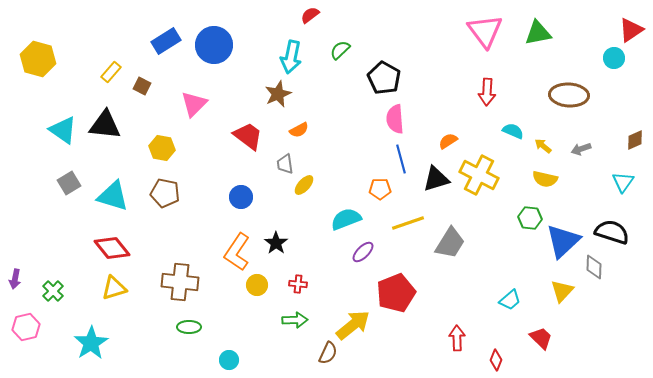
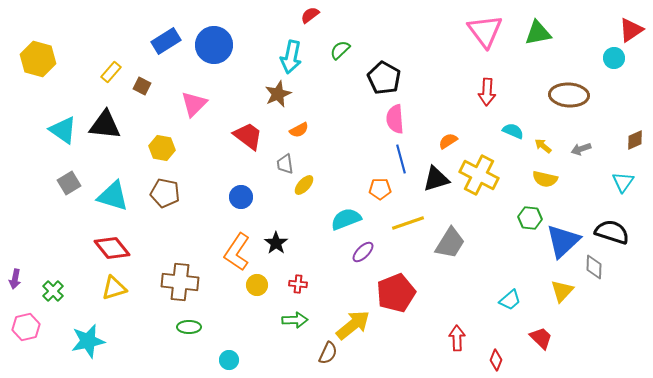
cyan star at (91, 343): moved 3 px left, 2 px up; rotated 20 degrees clockwise
